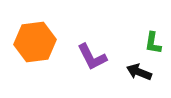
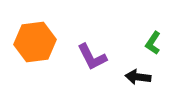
green L-shape: rotated 25 degrees clockwise
black arrow: moved 1 px left, 5 px down; rotated 15 degrees counterclockwise
